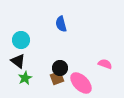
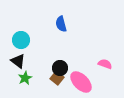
brown square: rotated 32 degrees counterclockwise
pink ellipse: moved 1 px up
